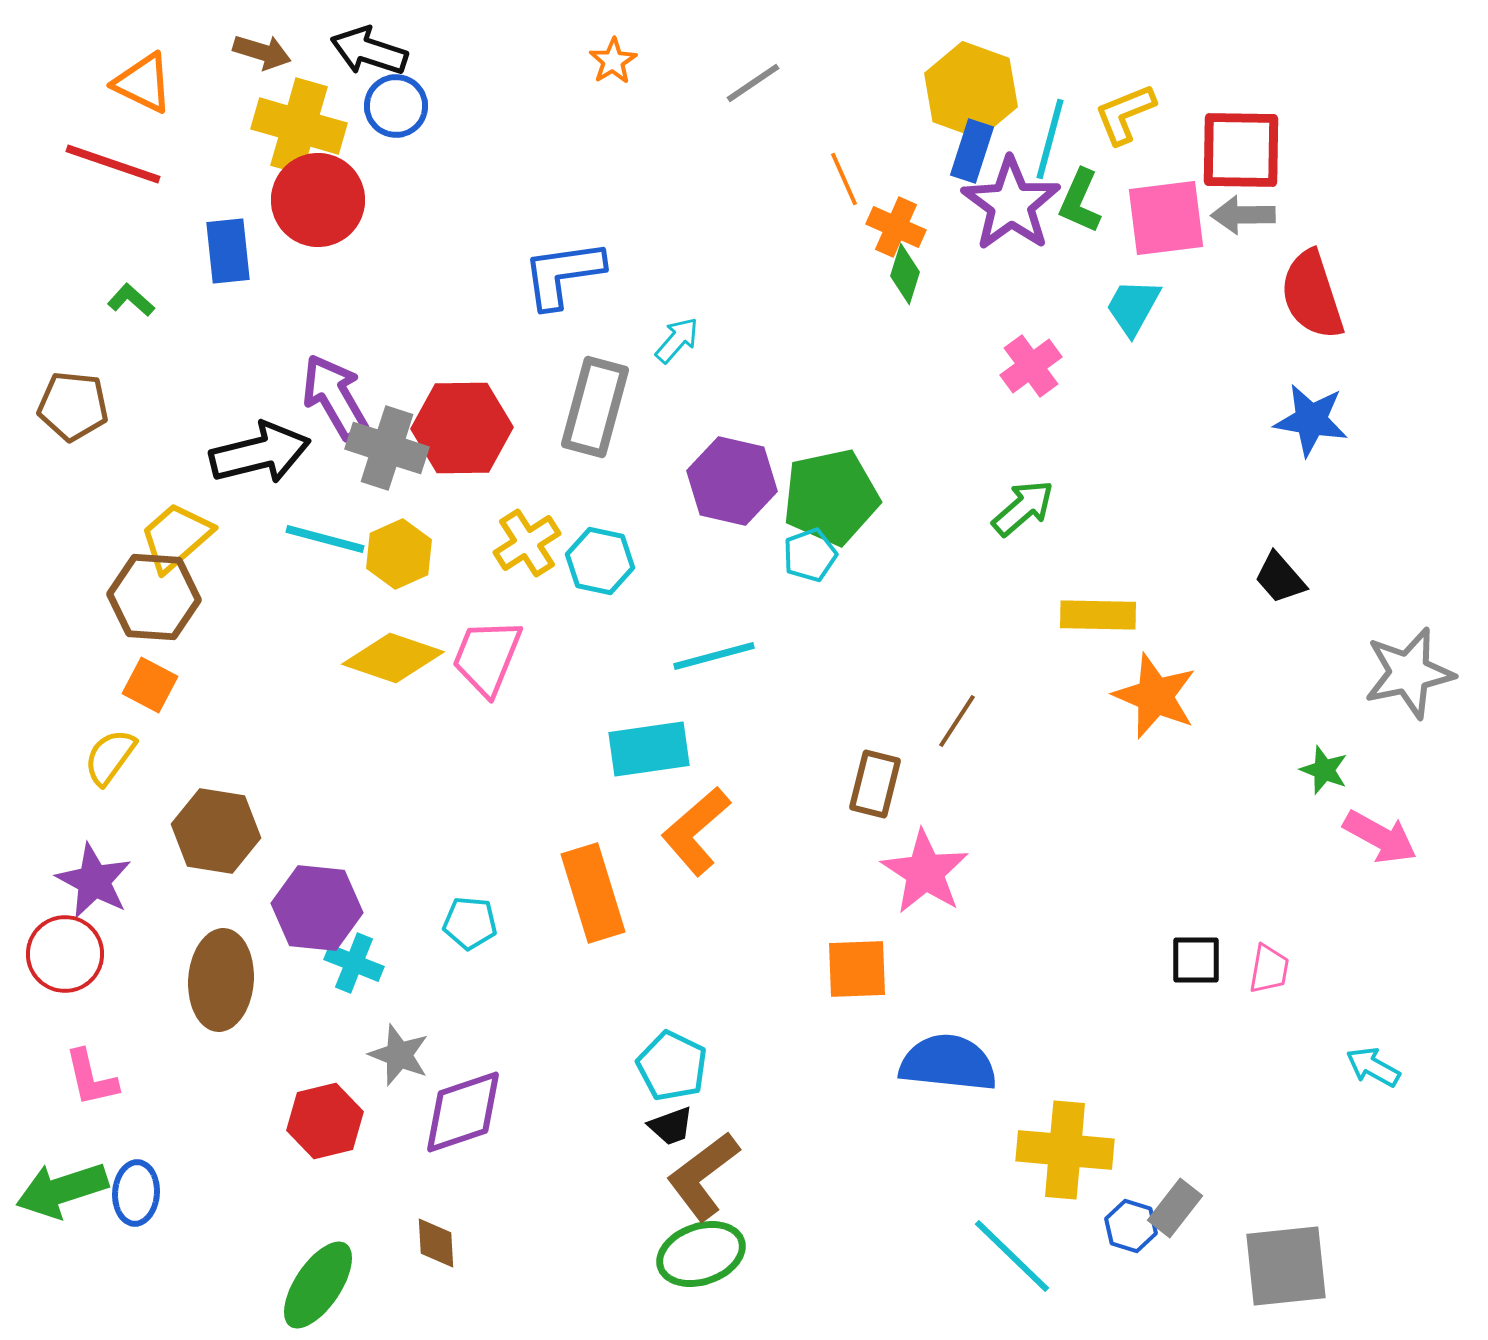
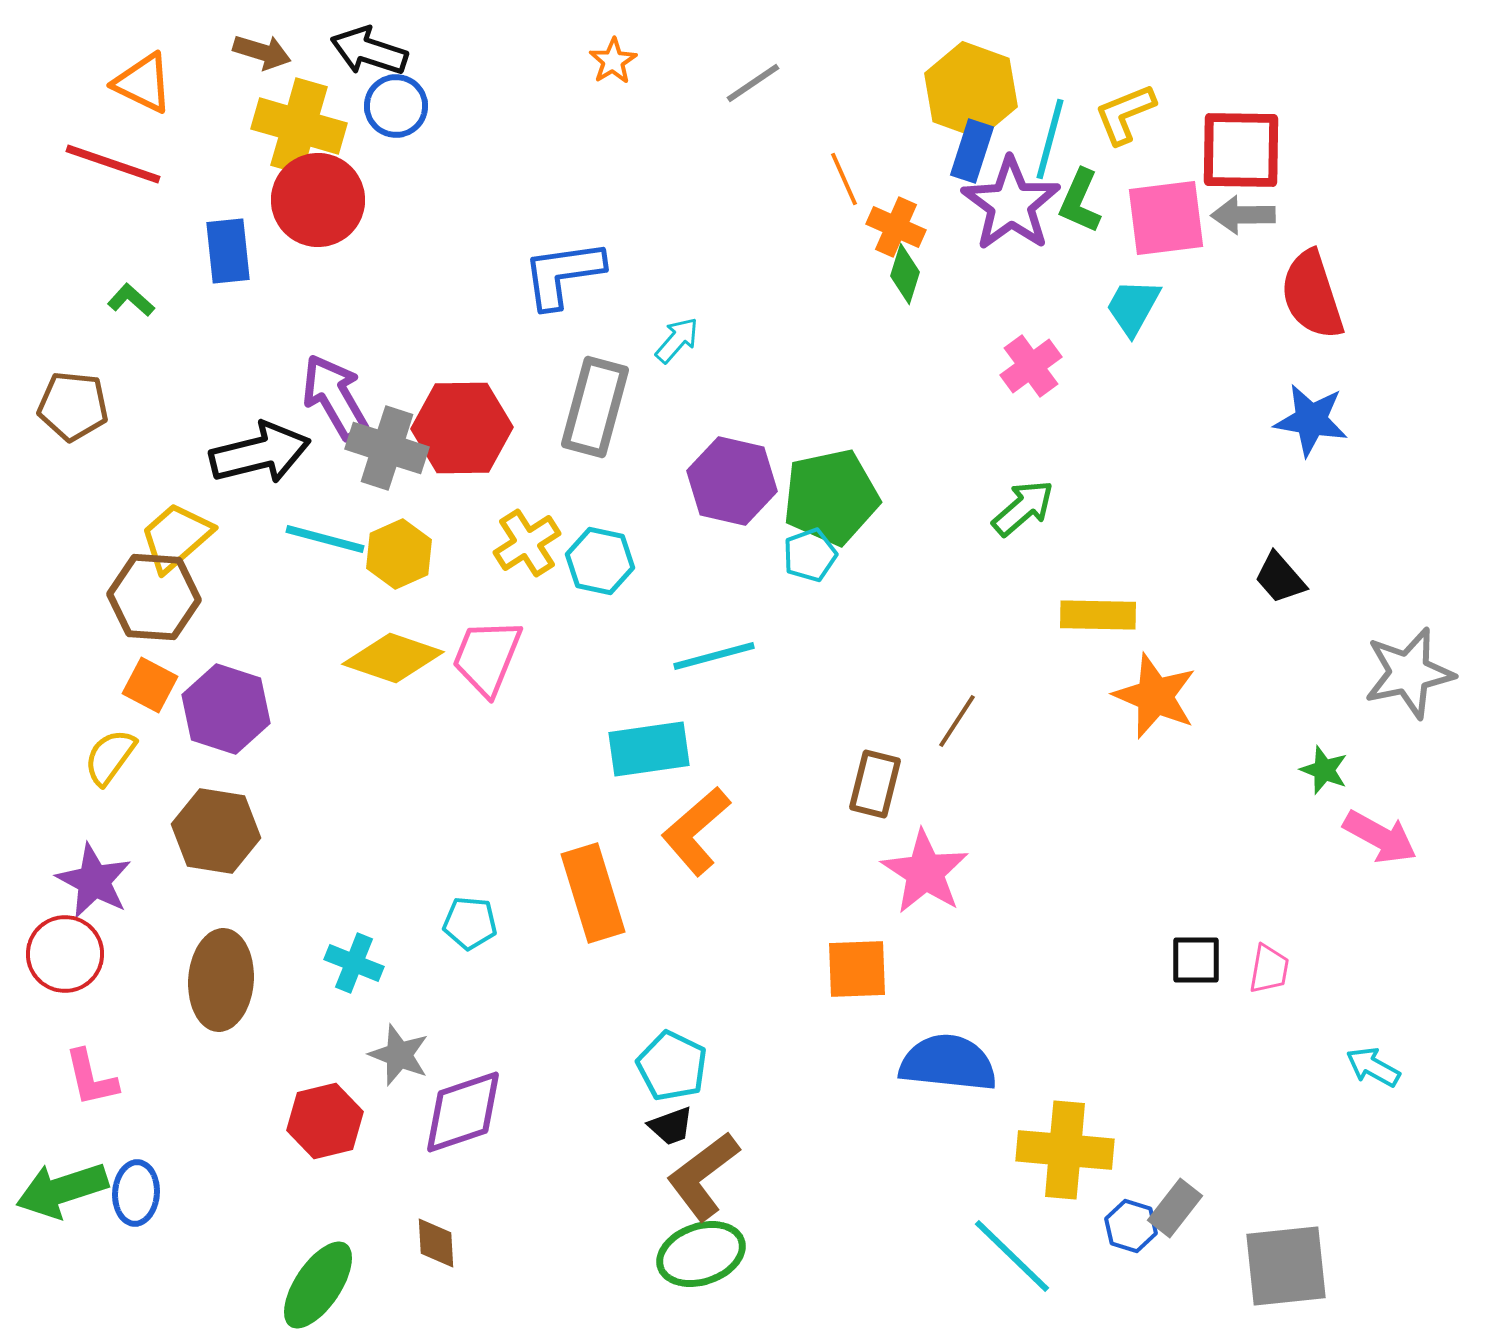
purple hexagon at (317, 908): moved 91 px left, 199 px up; rotated 12 degrees clockwise
